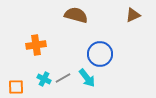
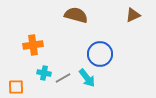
orange cross: moved 3 px left
cyan cross: moved 6 px up; rotated 16 degrees counterclockwise
